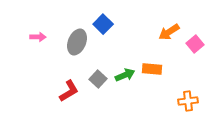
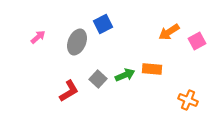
blue square: rotated 18 degrees clockwise
pink arrow: rotated 42 degrees counterclockwise
pink square: moved 2 px right, 3 px up; rotated 12 degrees clockwise
orange cross: moved 1 px up; rotated 30 degrees clockwise
